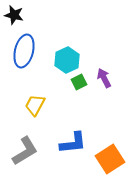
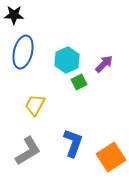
black star: rotated 12 degrees counterclockwise
blue ellipse: moved 1 px left, 1 px down
purple arrow: moved 14 px up; rotated 72 degrees clockwise
blue L-shape: rotated 64 degrees counterclockwise
gray L-shape: moved 3 px right
orange square: moved 1 px right, 2 px up
